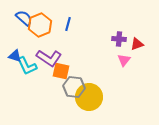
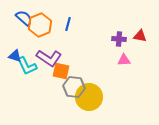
red triangle: moved 3 px right, 8 px up; rotated 32 degrees clockwise
pink triangle: rotated 48 degrees clockwise
